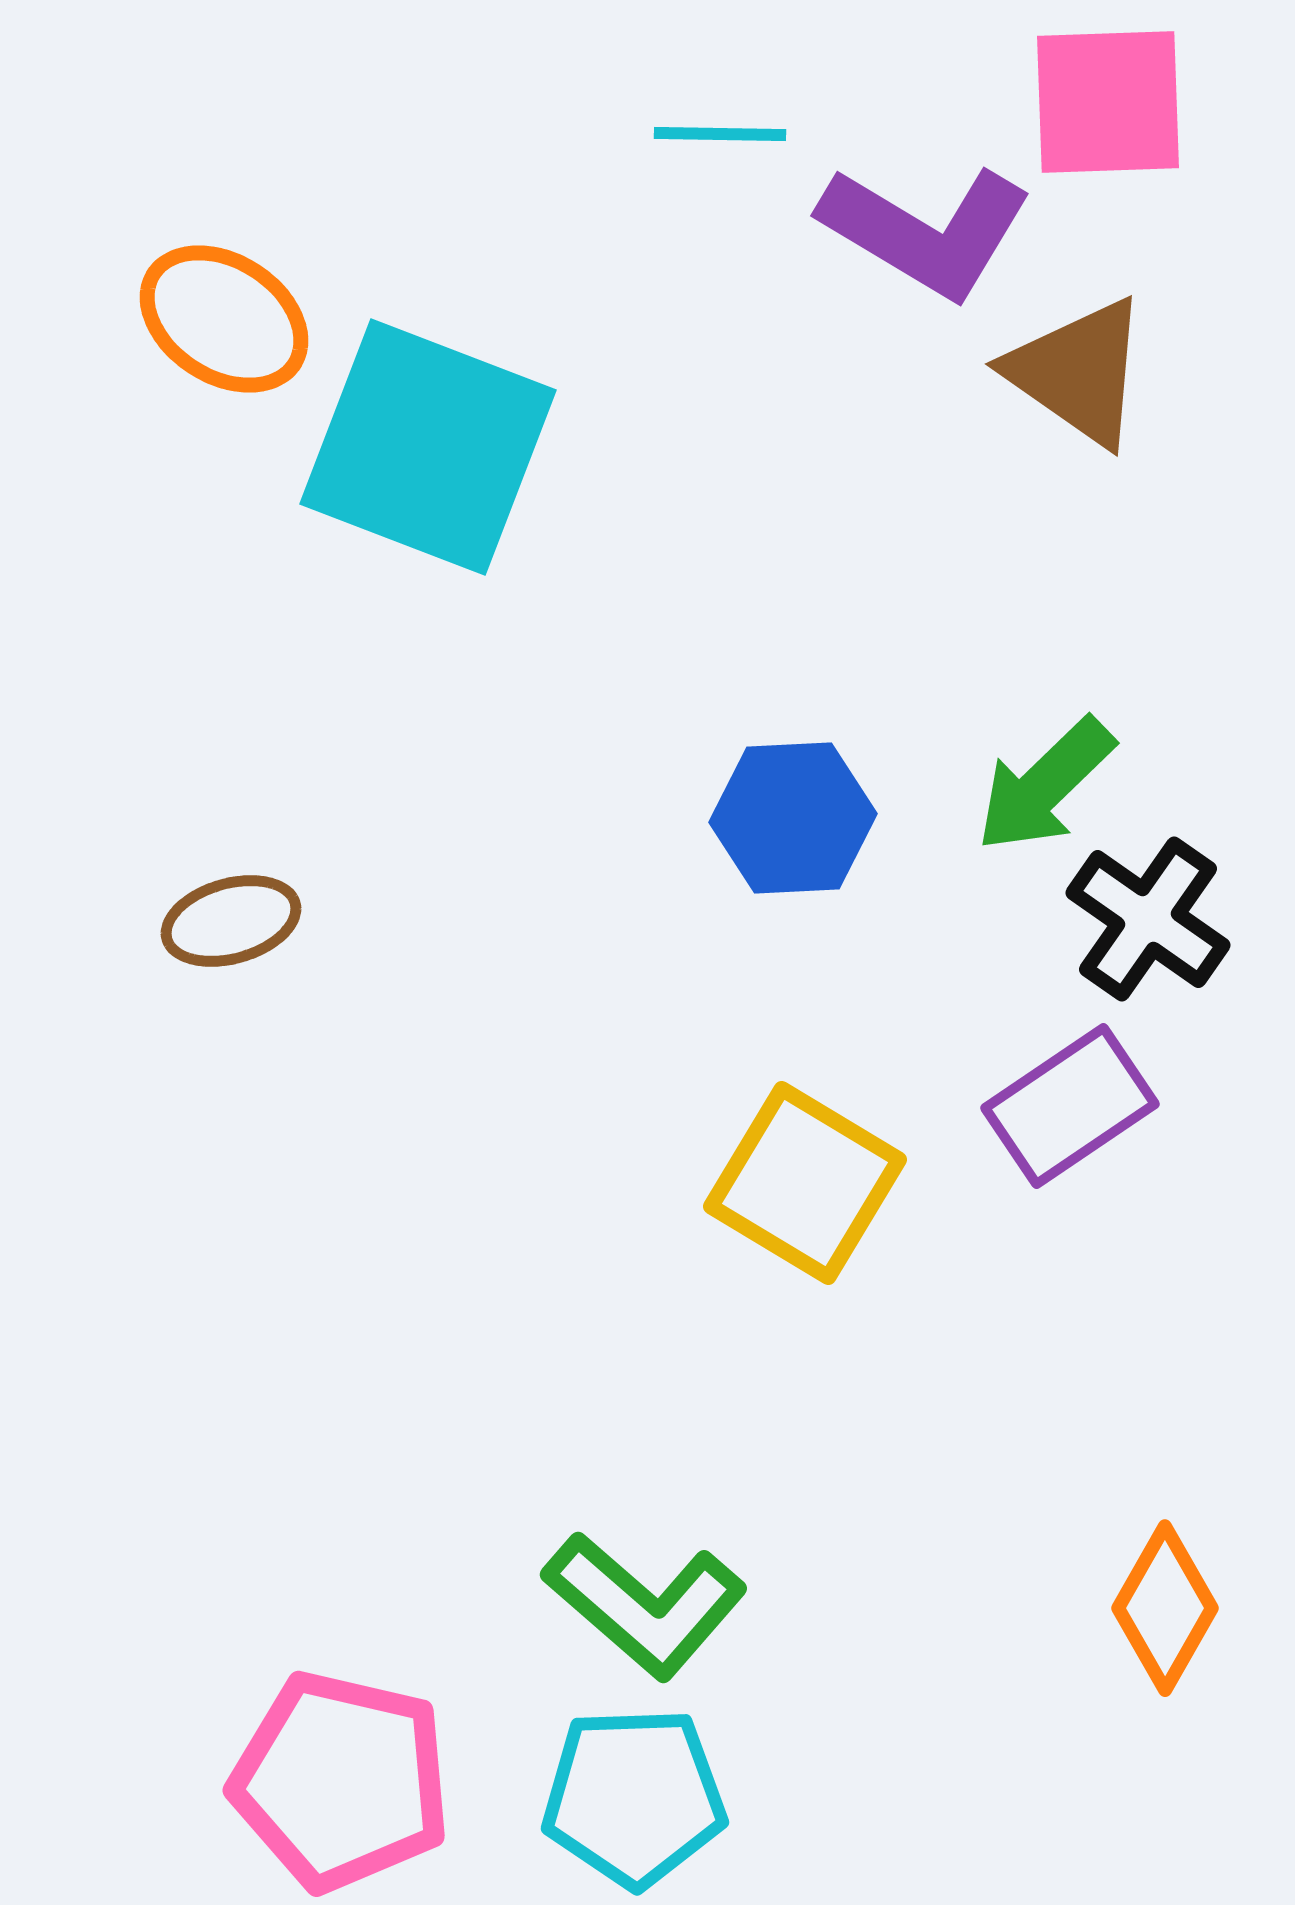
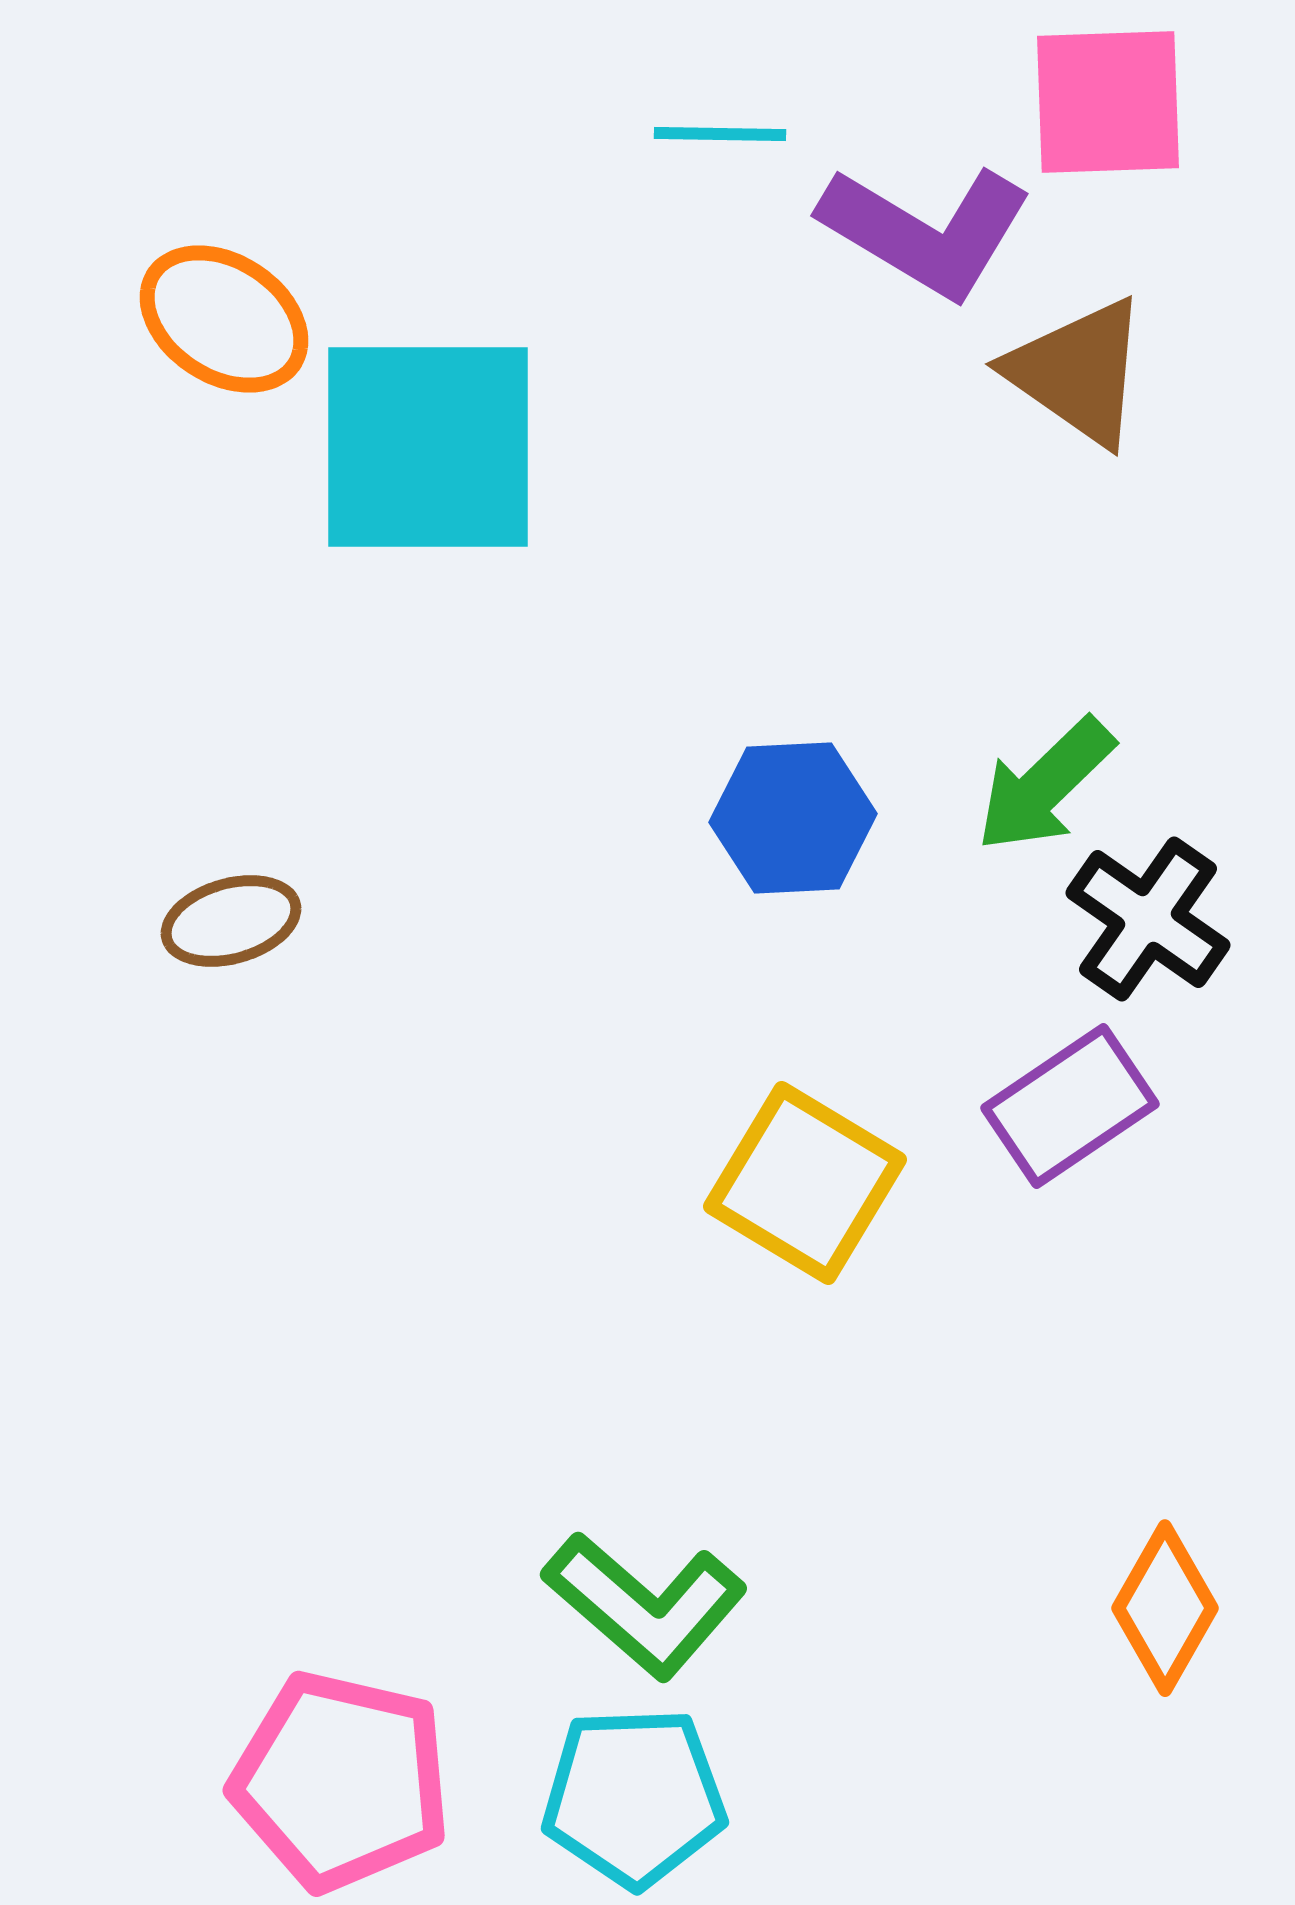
cyan square: rotated 21 degrees counterclockwise
